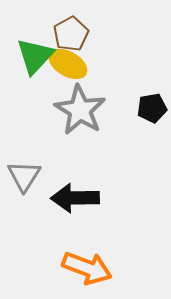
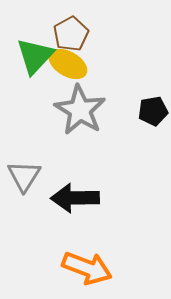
black pentagon: moved 1 px right, 3 px down
